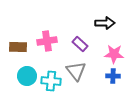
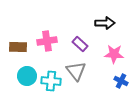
blue cross: moved 8 px right, 5 px down; rotated 24 degrees clockwise
